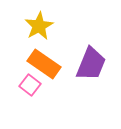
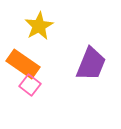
orange rectangle: moved 21 px left
